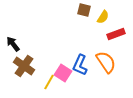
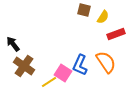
yellow line: rotated 28 degrees clockwise
